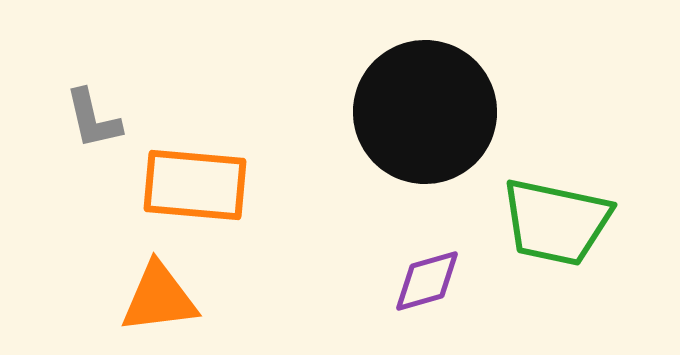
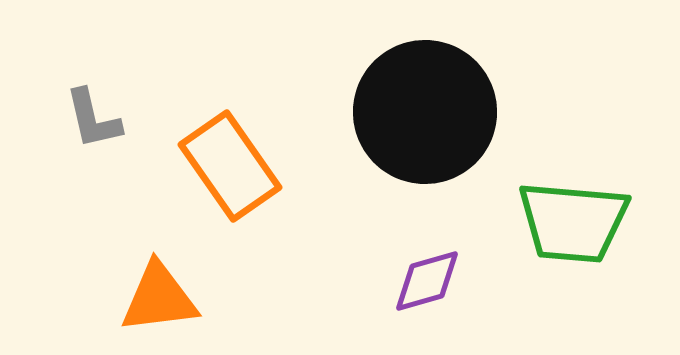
orange rectangle: moved 35 px right, 19 px up; rotated 50 degrees clockwise
green trapezoid: moved 17 px right; rotated 7 degrees counterclockwise
